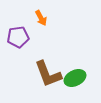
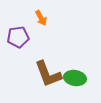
green ellipse: rotated 35 degrees clockwise
